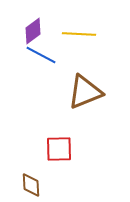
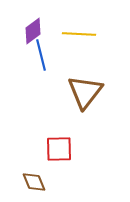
blue line: rotated 48 degrees clockwise
brown triangle: rotated 30 degrees counterclockwise
brown diamond: moved 3 px right, 3 px up; rotated 20 degrees counterclockwise
